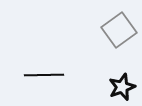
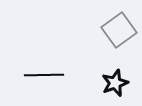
black star: moved 7 px left, 4 px up
